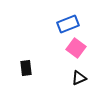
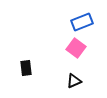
blue rectangle: moved 14 px right, 2 px up
black triangle: moved 5 px left, 3 px down
